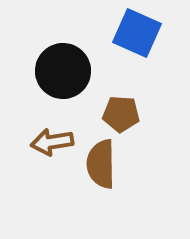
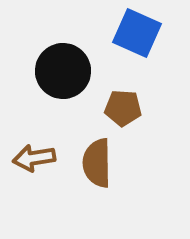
brown pentagon: moved 2 px right, 6 px up
brown arrow: moved 18 px left, 16 px down
brown semicircle: moved 4 px left, 1 px up
